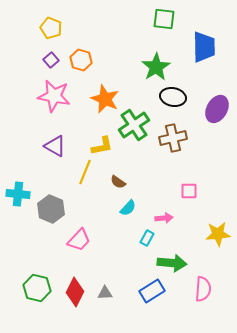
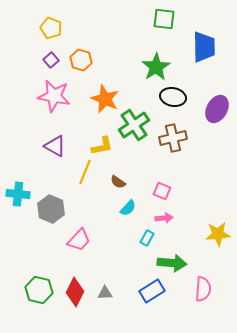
pink square: moved 27 px left; rotated 24 degrees clockwise
green hexagon: moved 2 px right, 2 px down
